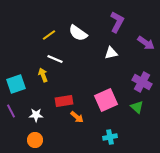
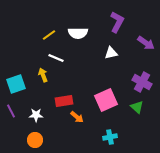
white semicircle: rotated 36 degrees counterclockwise
white line: moved 1 px right, 1 px up
